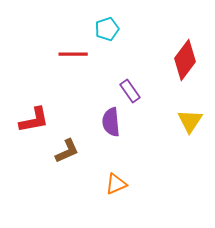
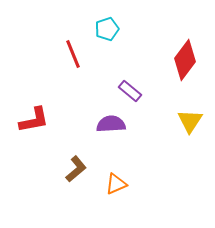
red line: rotated 68 degrees clockwise
purple rectangle: rotated 15 degrees counterclockwise
purple semicircle: moved 2 px down; rotated 92 degrees clockwise
brown L-shape: moved 9 px right, 18 px down; rotated 16 degrees counterclockwise
